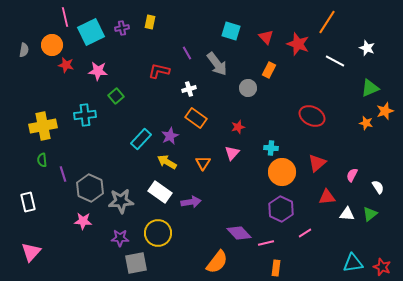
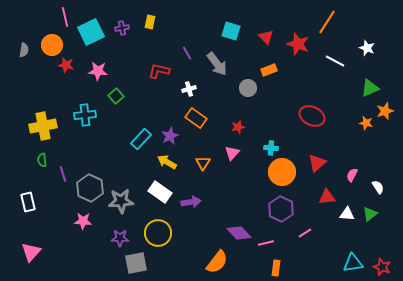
orange rectangle at (269, 70): rotated 42 degrees clockwise
